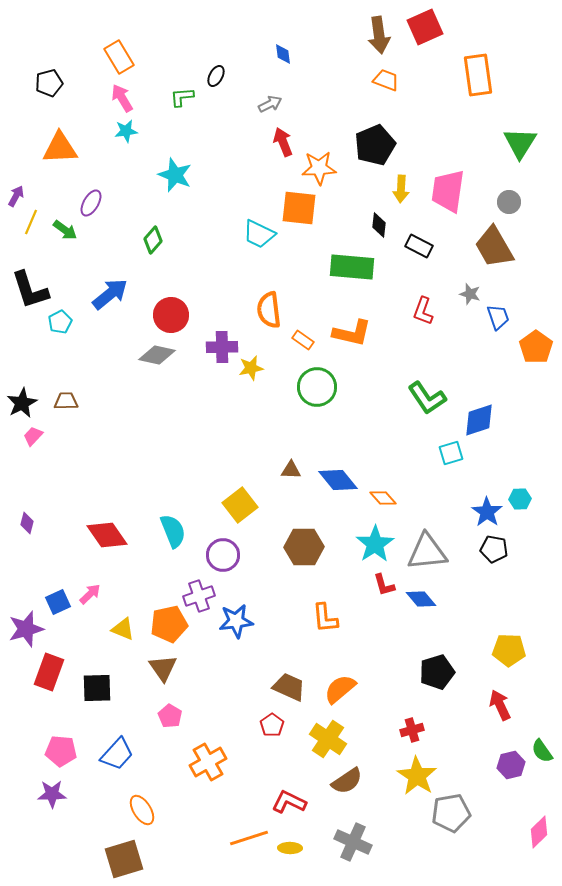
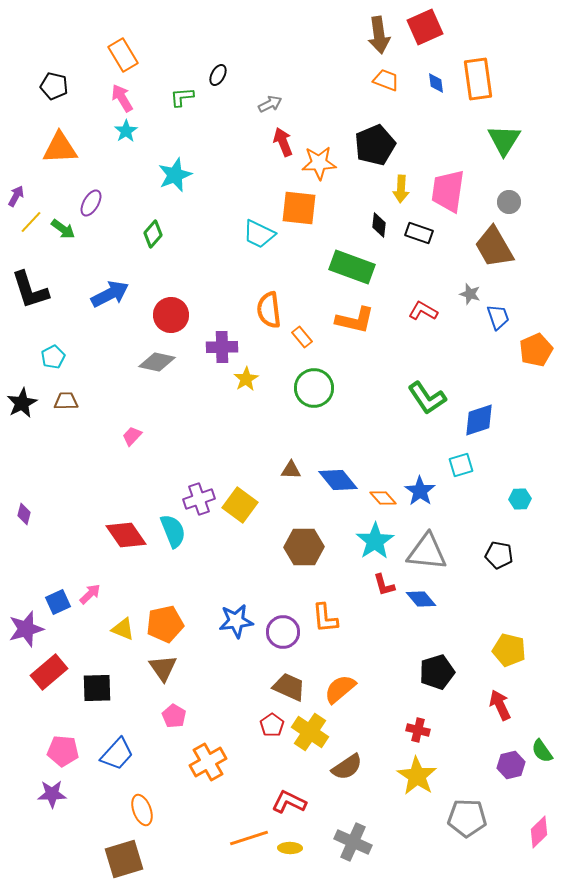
blue diamond at (283, 54): moved 153 px right, 29 px down
orange rectangle at (119, 57): moved 4 px right, 2 px up
orange rectangle at (478, 75): moved 4 px down
black ellipse at (216, 76): moved 2 px right, 1 px up
black pentagon at (49, 83): moved 5 px right, 3 px down; rotated 28 degrees clockwise
cyan star at (126, 131): rotated 25 degrees counterclockwise
green triangle at (520, 143): moved 16 px left, 3 px up
orange star at (319, 168): moved 5 px up
cyan star at (175, 175): rotated 28 degrees clockwise
yellow line at (31, 222): rotated 20 degrees clockwise
green arrow at (65, 230): moved 2 px left, 1 px up
green diamond at (153, 240): moved 6 px up
black rectangle at (419, 246): moved 13 px up; rotated 8 degrees counterclockwise
green rectangle at (352, 267): rotated 15 degrees clockwise
blue arrow at (110, 294): rotated 12 degrees clockwise
red L-shape at (423, 311): rotated 100 degrees clockwise
cyan pentagon at (60, 322): moved 7 px left, 35 px down
orange L-shape at (352, 333): moved 3 px right, 13 px up
orange rectangle at (303, 340): moved 1 px left, 3 px up; rotated 15 degrees clockwise
orange pentagon at (536, 347): moved 3 px down; rotated 12 degrees clockwise
gray diamond at (157, 355): moved 7 px down
yellow star at (251, 368): moved 5 px left, 11 px down; rotated 20 degrees counterclockwise
green circle at (317, 387): moved 3 px left, 1 px down
pink trapezoid at (33, 436): moved 99 px right
cyan square at (451, 453): moved 10 px right, 12 px down
yellow square at (240, 505): rotated 16 degrees counterclockwise
blue star at (487, 512): moved 67 px left, 21 px up
purple diamond at (27, 523): moved 3 px left, 9 px up
red diamond at (107, 535): moved 19 px right
cyan star at (375, 544): moved 3 px up
black pentagon at (494, 549): moved 5 px right, 6 px down
gray triangle at (427, 552): rotated 12 degrees clockwise
purple circle at (223, 555): moved 60 px right, 77 px down
purple cross at (199, 596): moved 97 px up
orange pentagon at (169, 624): moved 4 px left
yellow pentagon at (509, 650): rotated 12 degrees clockwise
red rectangle at (49, 672): rotated 30 degrees clockwise
pink pentagon at (170, 716): moved 4 px right
red cross at (412, 730): moved 6 px right; rotated 30 degrees clockwise
yellow cross at (328, 739): moved 18 px left, 7 px up
pink pentagon at (61, 751): moved 2 px right
brown semicircle at (347, 781): moved 14 px up
orange ellipse at (142, 810): rotated 12 degrees clockwise
gray pentagon at (451, 813): moved 16 px right, 5 px down; rotated 12 degrees clockwise
